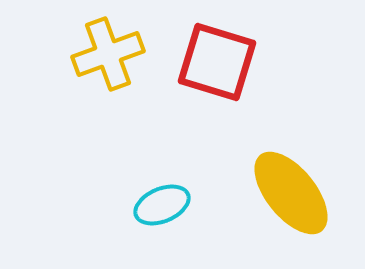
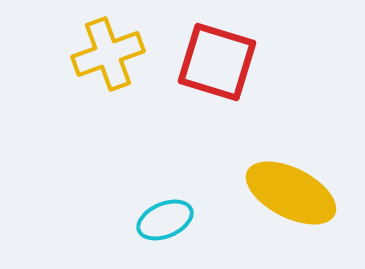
yellow ellipse: rotated 24 degrees counterclockwise
cyan ellipse: moved 3 px right, 15 px down
